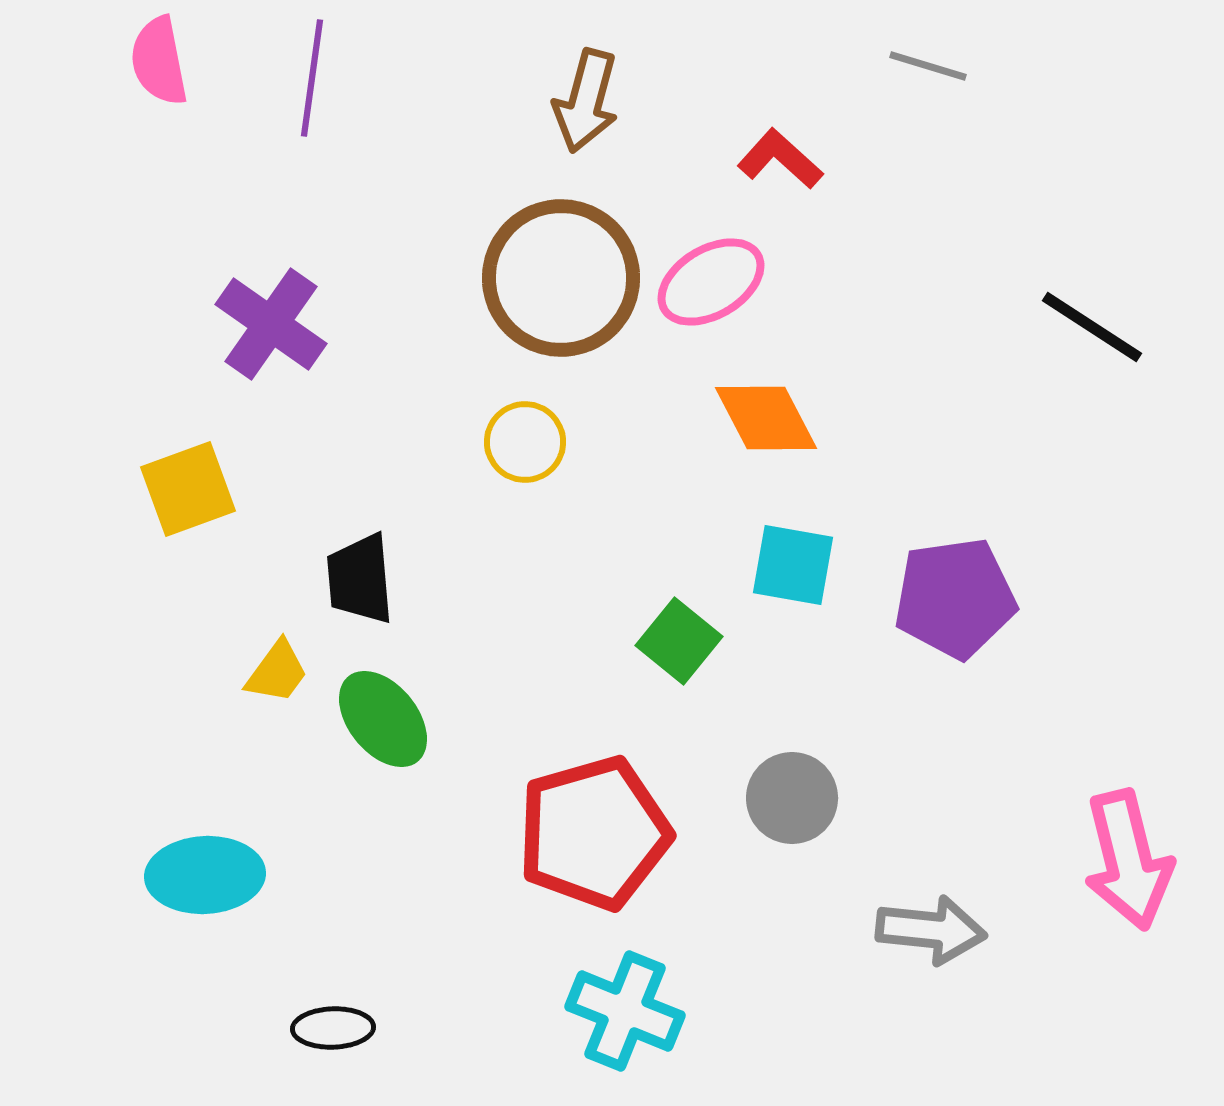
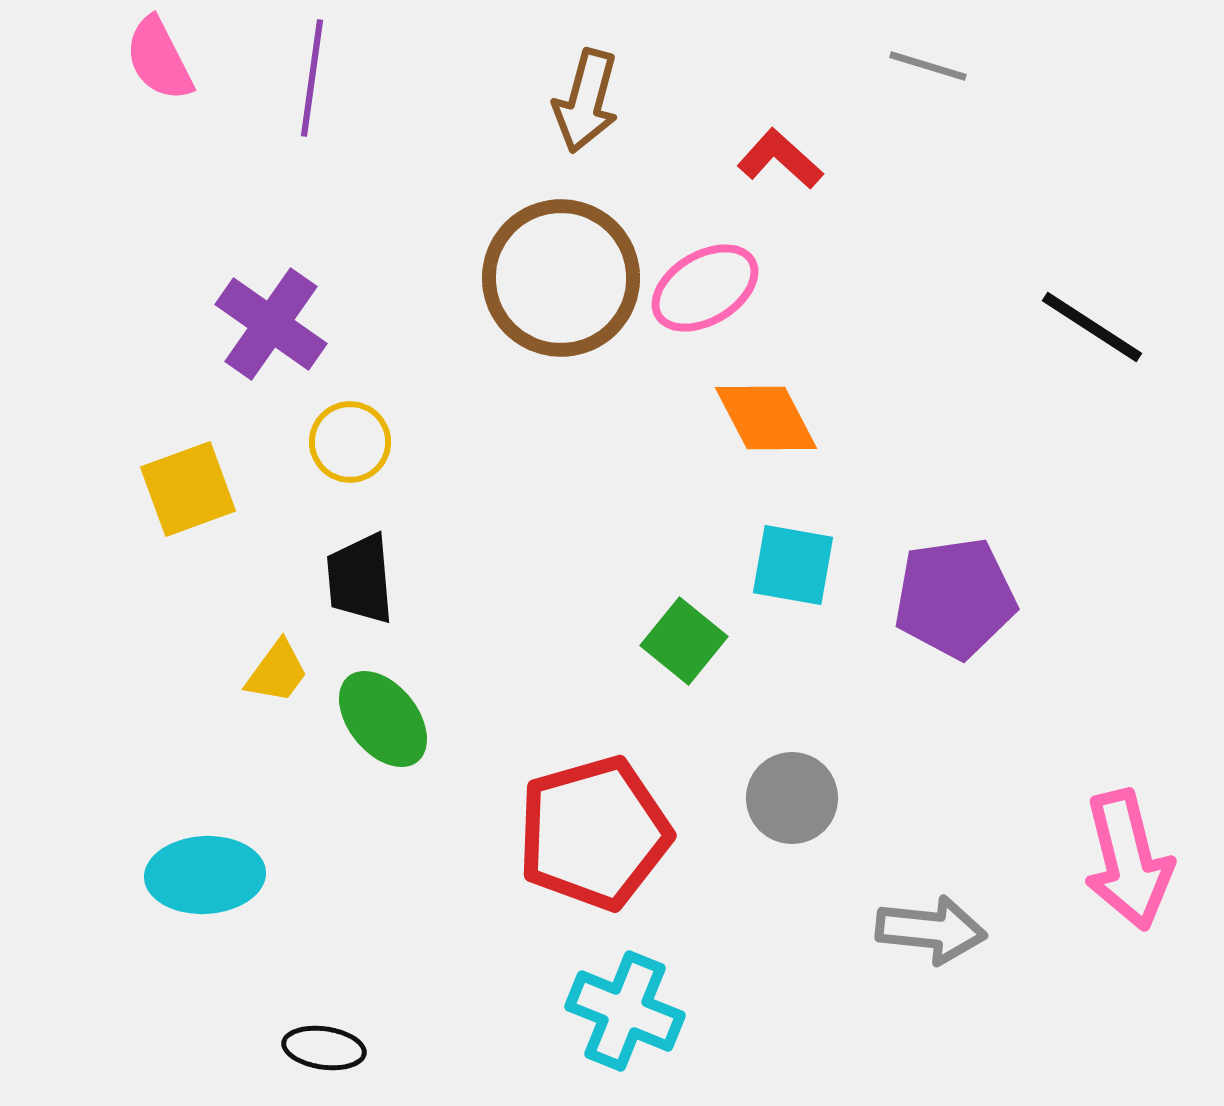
pink semicircle: moved 2 px up; rotated 16 degrees counterclockwise
pink ellipse: moved 6 px left, 6 px down
yellow circle: moved 175 px left
green square: moved 5 px right
black ellipse: moved 9 px left, 20 px down; rotated 10 degrees clockwise
